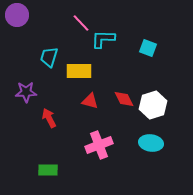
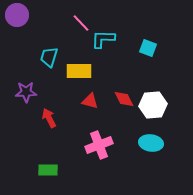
white hexagon: rotated 12 degrees clockwise
